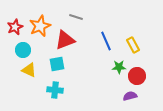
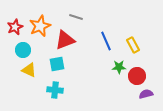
purple semicircle: moved 16 px right, 2 px up
